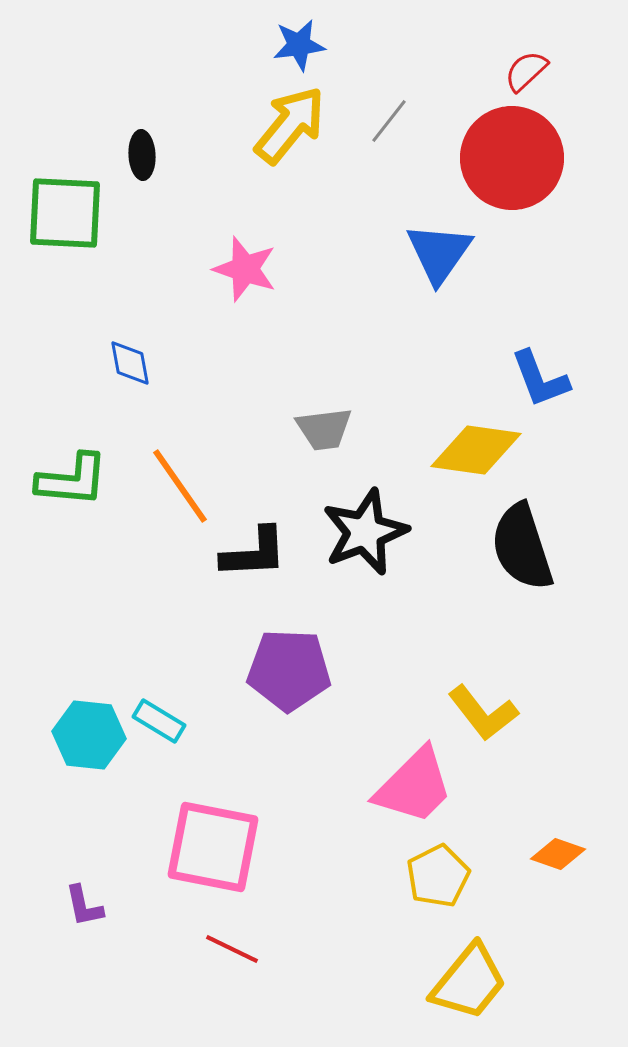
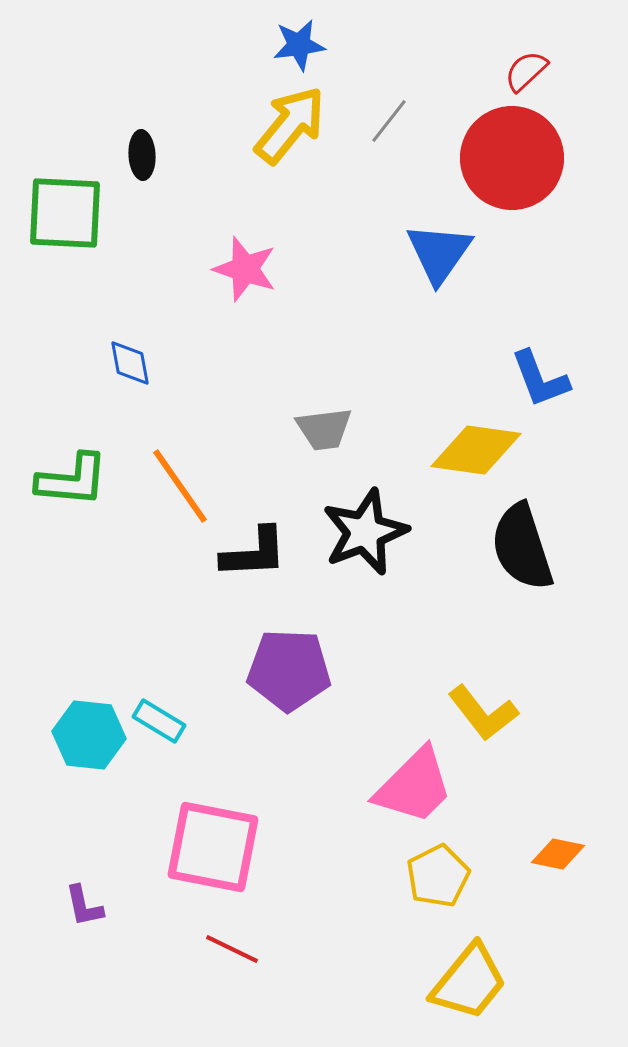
orange diamond: rotated 8 degrees counterclockwise
